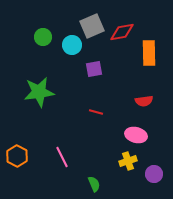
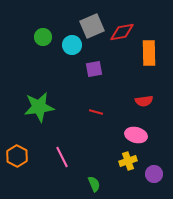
green star: moved 15 px down
